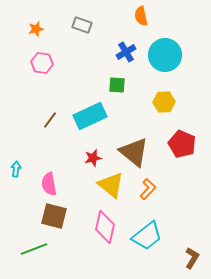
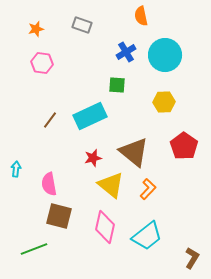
red pentagon: moved 2 px right, 2 px down; rotated 12 degrees clockwise
brown square: moved 5 px right
